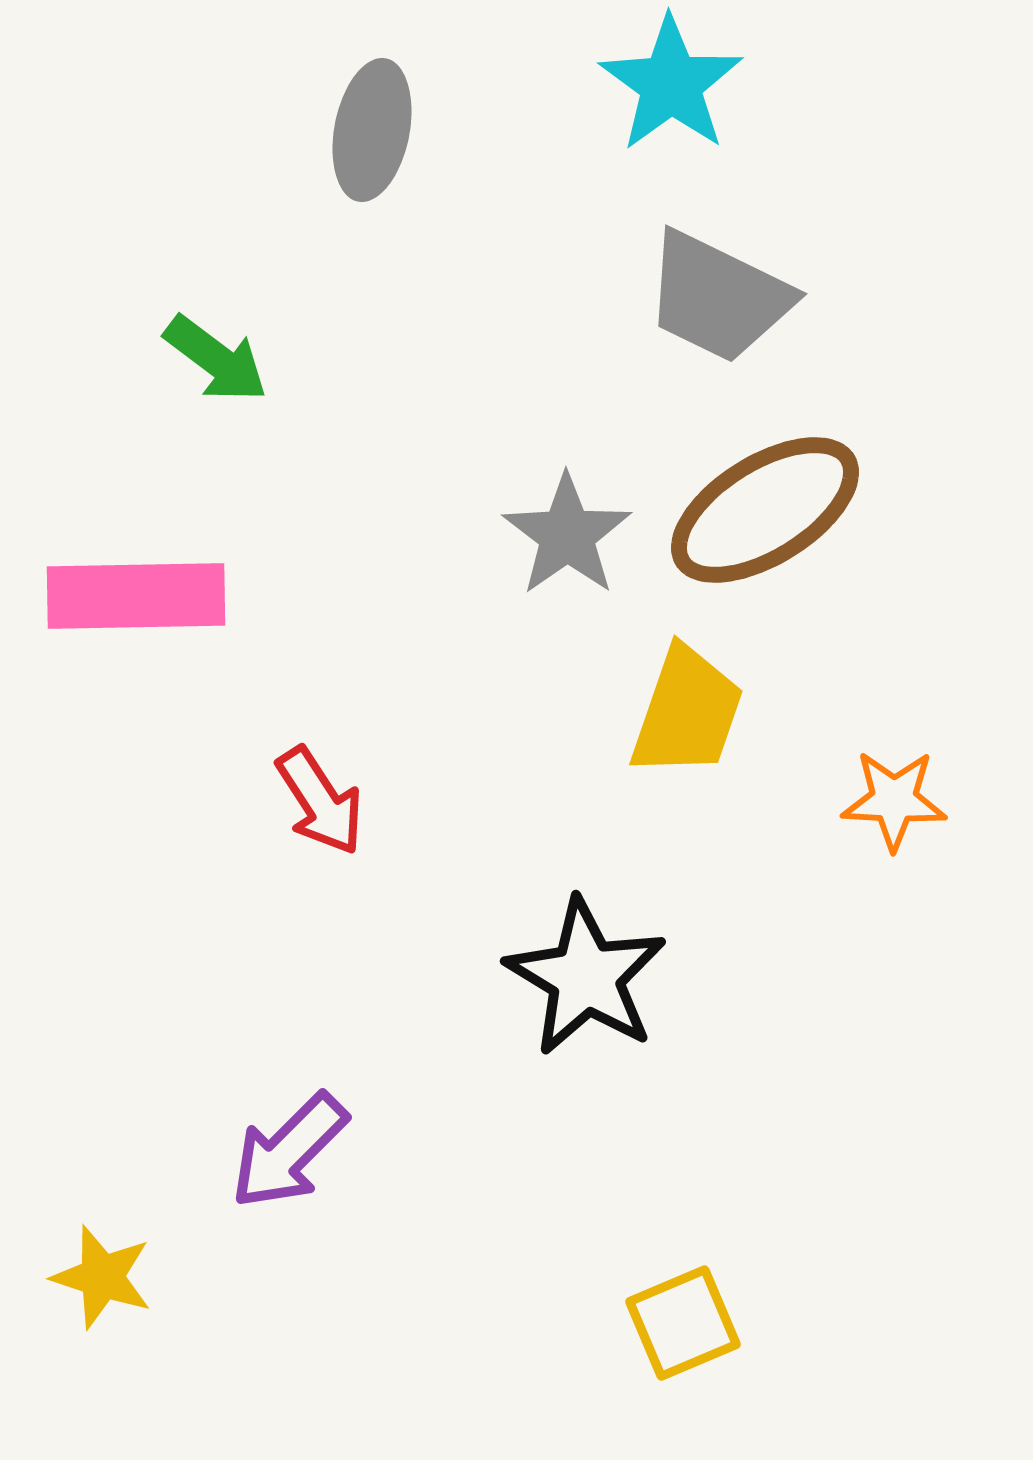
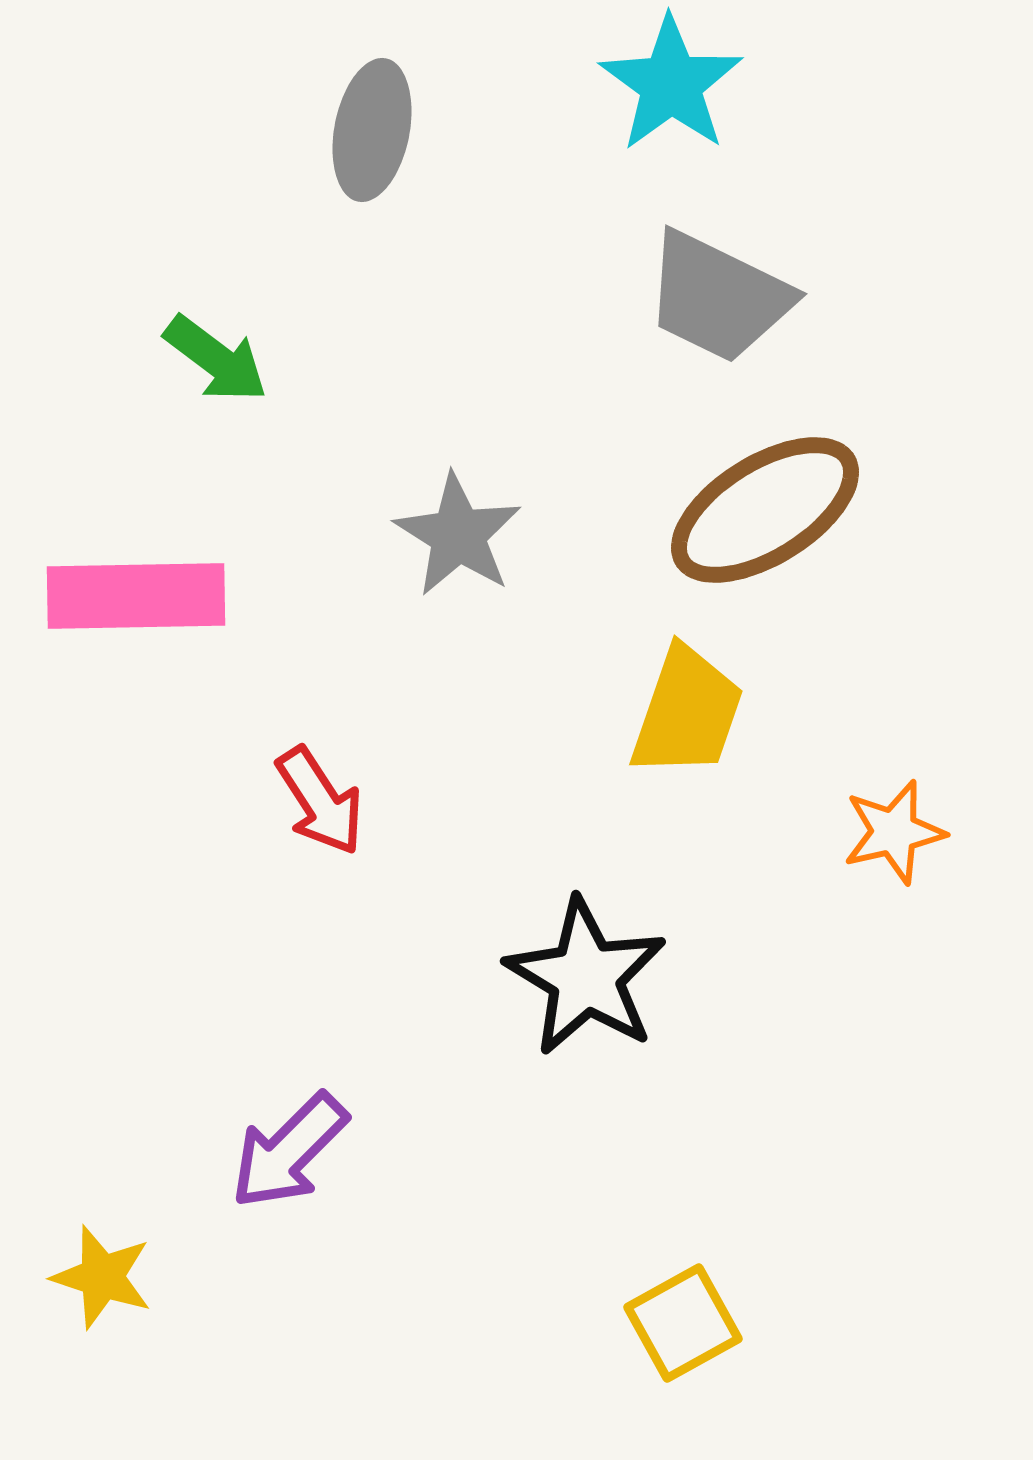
gray star: moved 109 px left; rotated 5 degrees counterclockwise
orange star: moved 32 px down; rotated 16 degrees counterclockwise
yellow square: rotated 6 degrees counterclockwise
